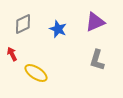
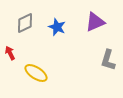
gray diamond: moved 2 px right, 1 px up
blue star: moved 1 px left, 2 px up
red arrow: moved 2 px left, 1 px up
gray L-shape: moved 11 px right
